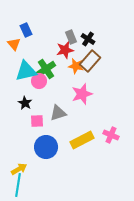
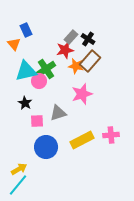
gray rectangle: rotated 64 degrees clockwise
pink cross: rotated 28 degrees counterclockwise
cyan line: rotated 30 degrees clockwise
